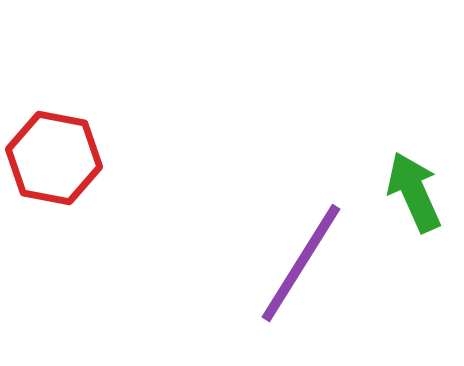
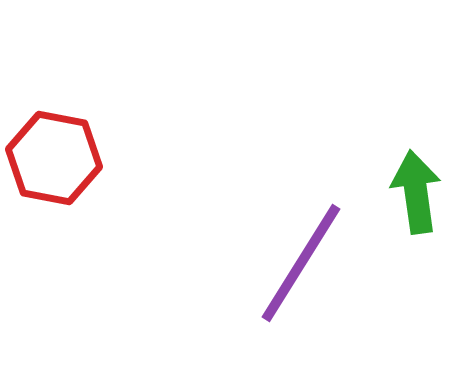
green arrow: moved 2 px right; rotated 16 degrees clockwise
